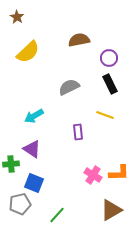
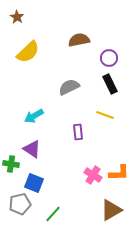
green cross: rotated 14 degrees clockwise
green line: moved 4 px left, 1 px up
